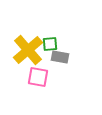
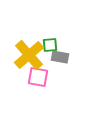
green square: moved 1 px down
yellow cross: moved 1 px right, 5 px down
